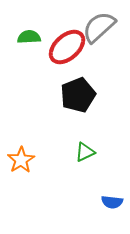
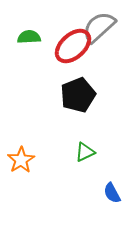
red ellipse: moved 6 px right, 1 px up
blue semicircle: moved 9 px up; rotated 55 degrees clockwise
